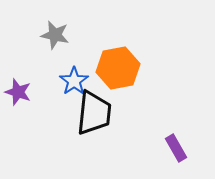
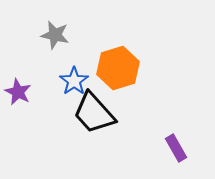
orange hexagon: rotated 6 degrees counterclockwise
purple star: rotated 8 degrees clockwise
black trapezoid: rotated 132 degrees clockwise
